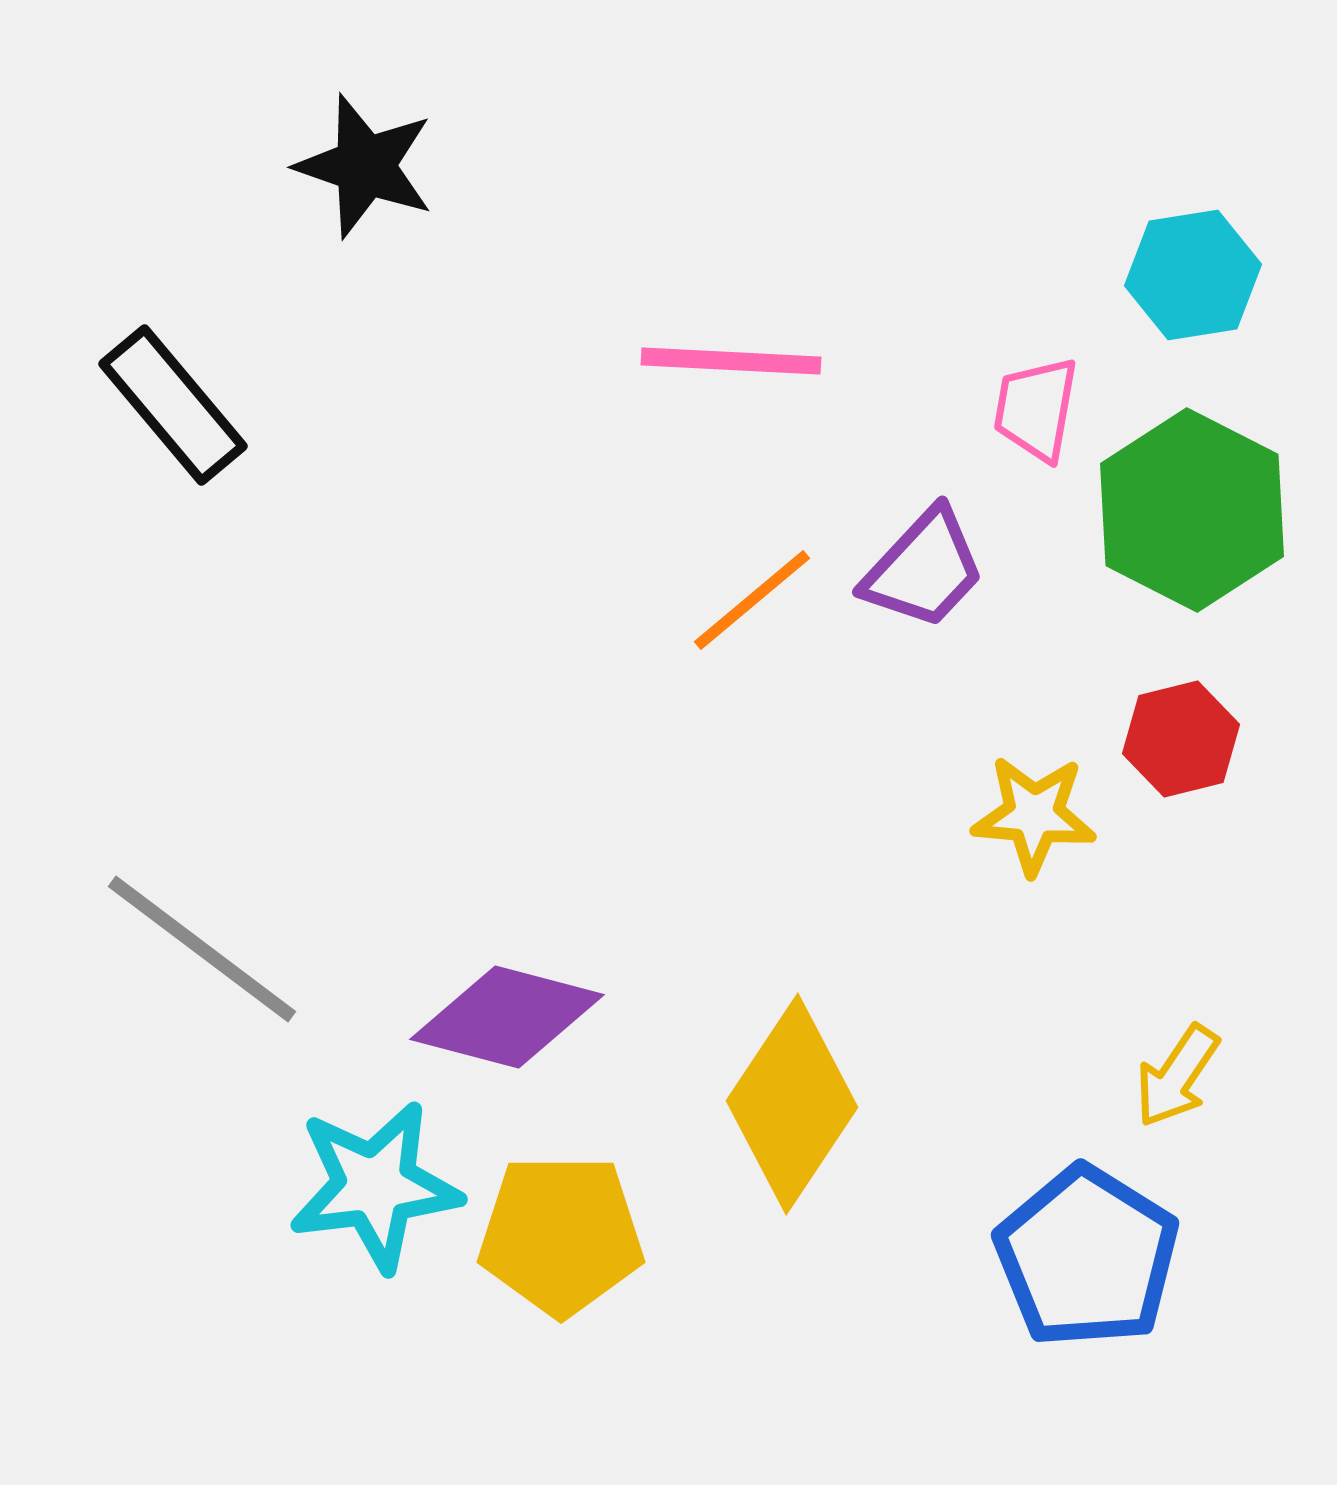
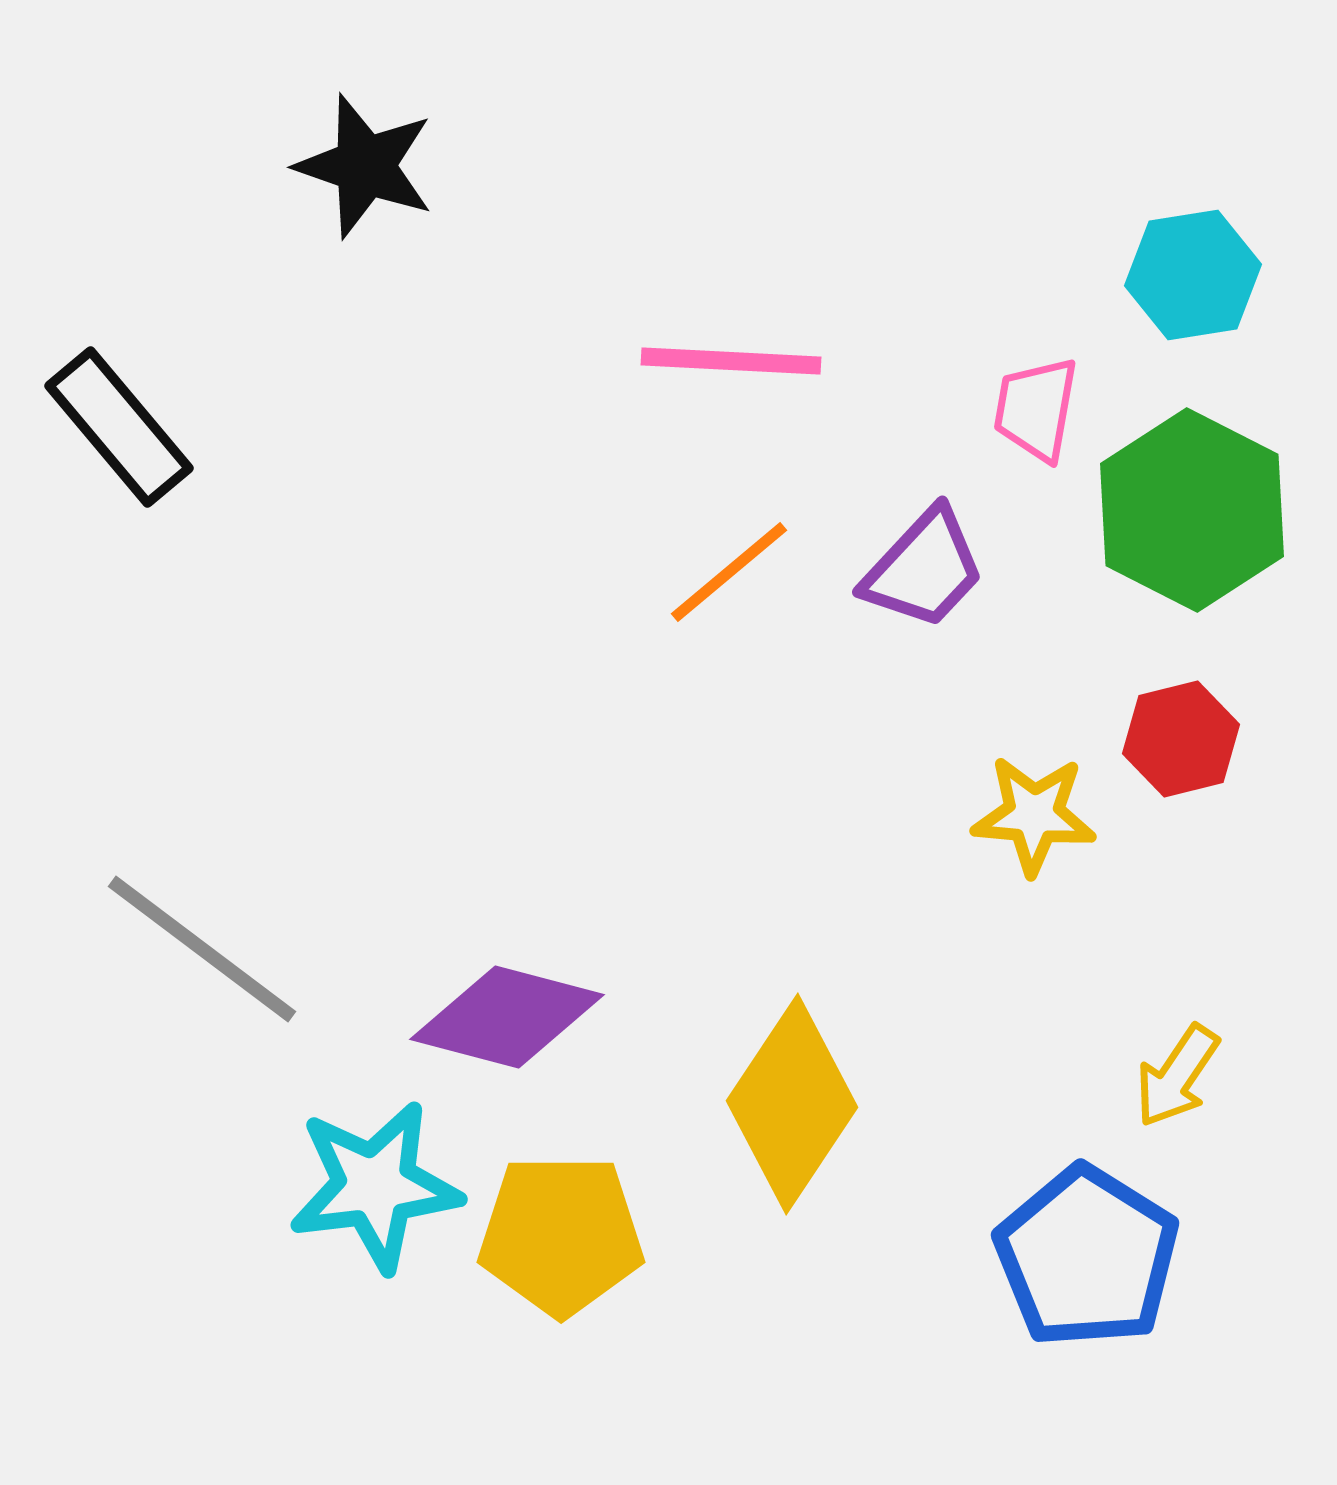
black rectangle: moved 54 px left, 22 px down
orange line: moved 23 px left, 28 px up
